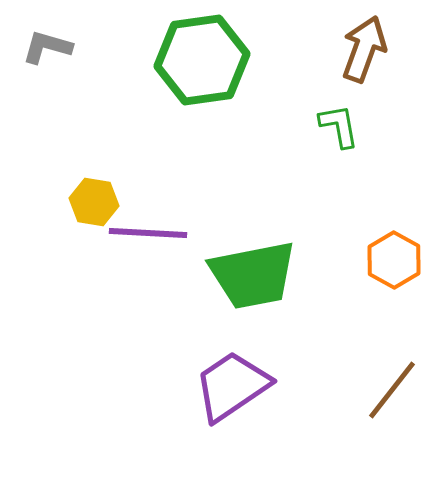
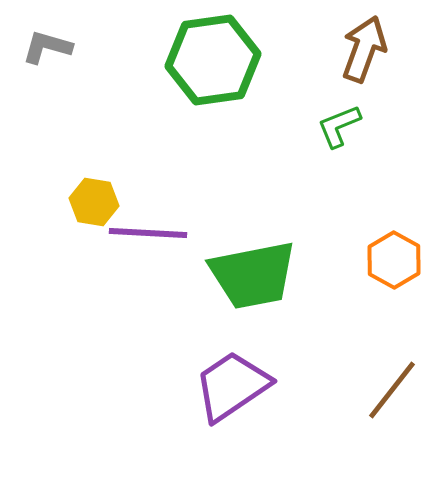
green hexagon: moved 11 px right
green L-shape: rotated 102 degrees counterclockwise
